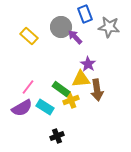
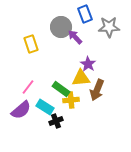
gray star: rotated 10 degrees counterclockwise
yellow rectangle: moved 2 px right, 8 px down; rotated 30 degrees clockwise
yellow triangle: moved 1 px up
brown arrow: rotated 30 degrees clockwise
yellow cross: rotated 14 degrees clockwise
purple semicircle: moved 1 px left, 2 px down; rotated 10 degrees counterclockwise
black cross: moved 1 px left, 15 px up
